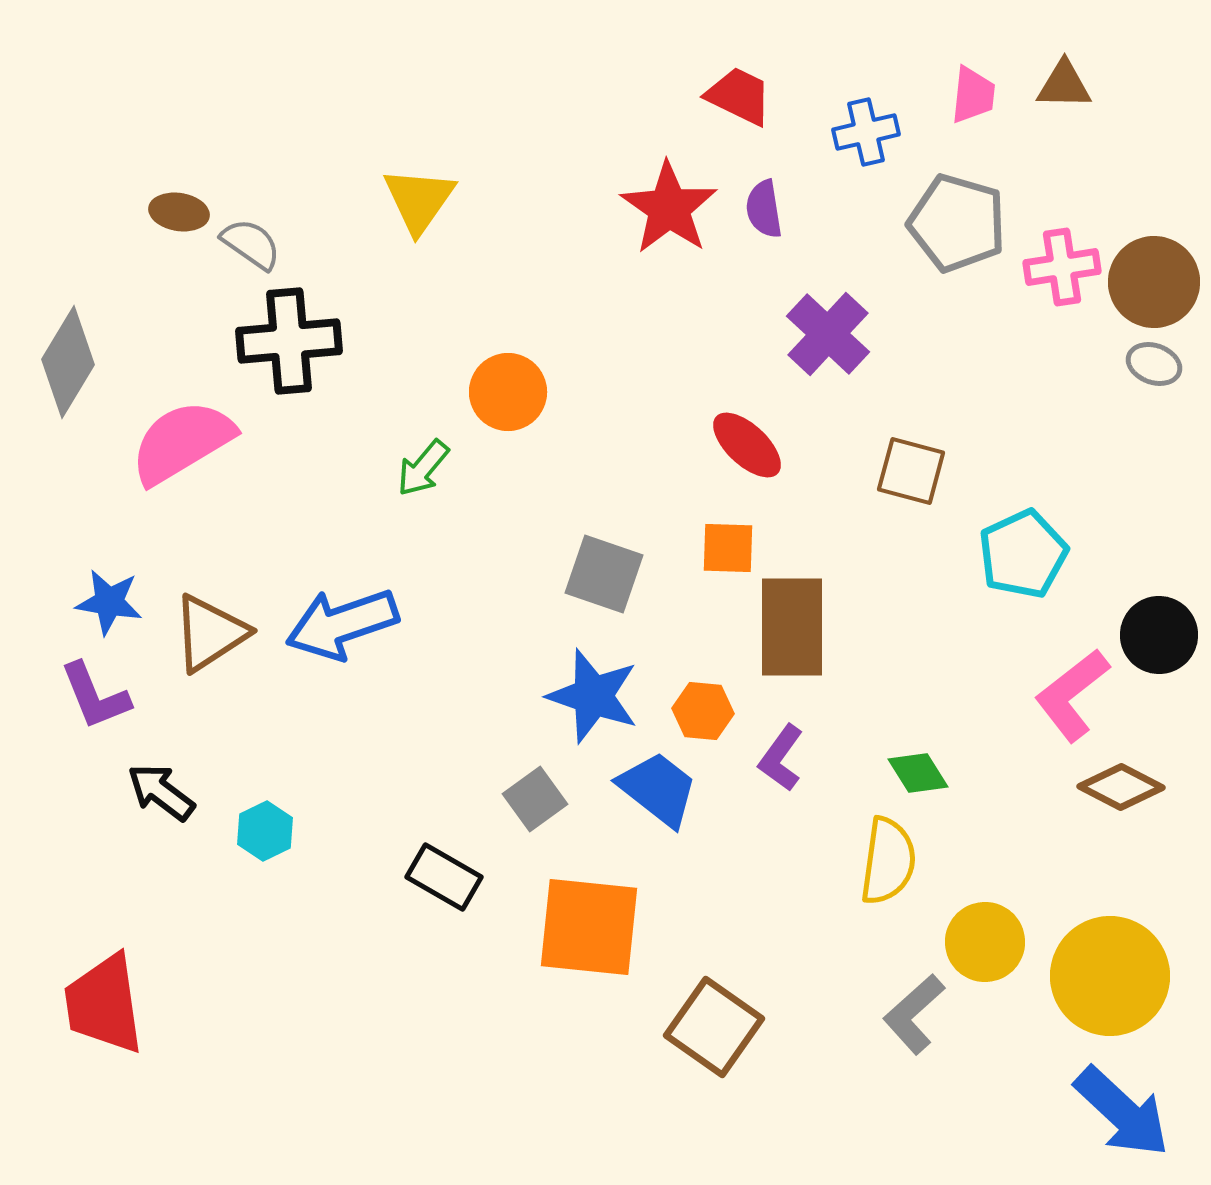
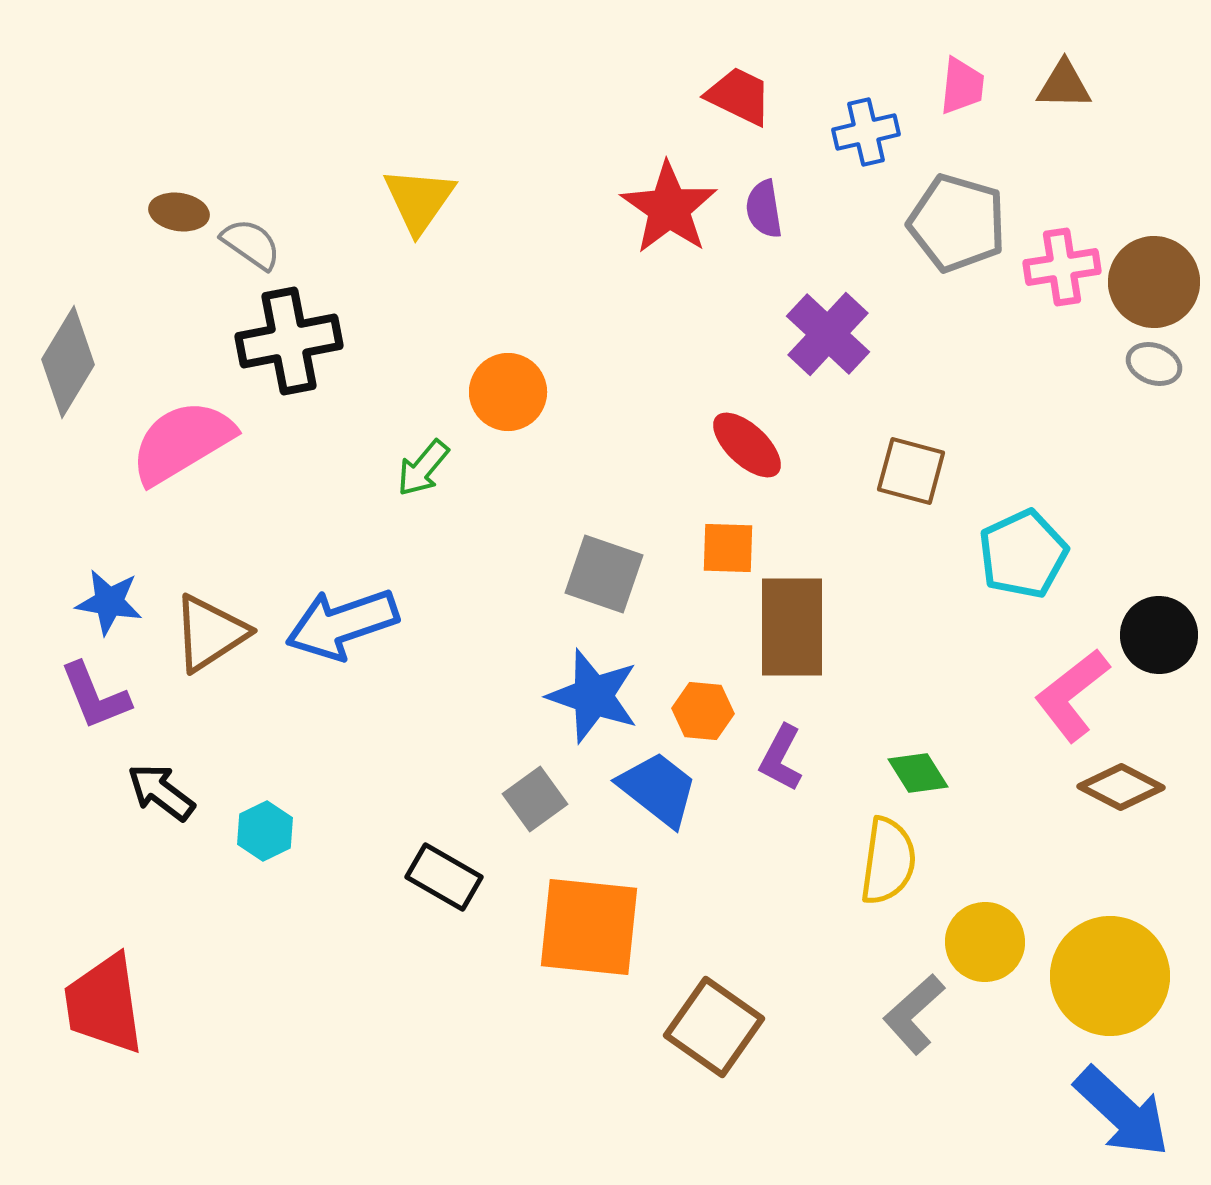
pink trapezoid at (973, 95): moved 11 px left, 9 px up
black cross at (289, 341): rotated 6 degrees counterclockwise
purple L-shape at (781, 758): rotated 8 degrees counterclockwise
